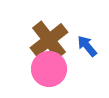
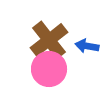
blue arrow: rotated 40 degrees counterclockwise
